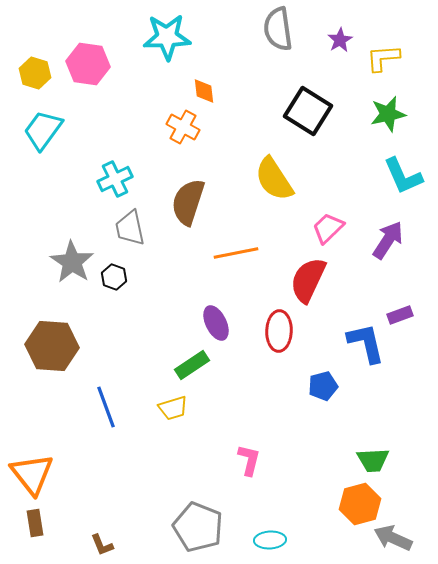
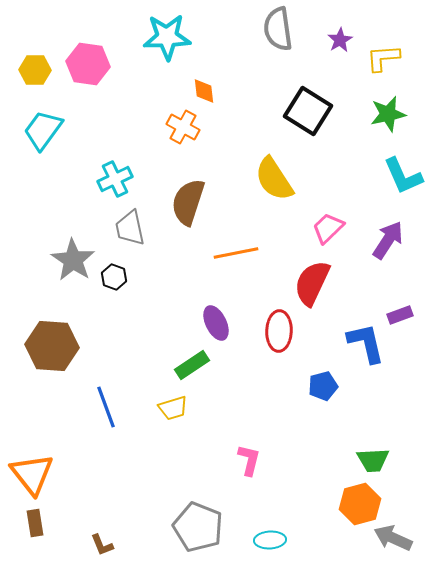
yellow hexagon: moved 3 px up; rotated 16 degrees counterclockwise
gray star: moved 1 px right, 2 px up
red semicircle: moved 4 px right, 3 px down
